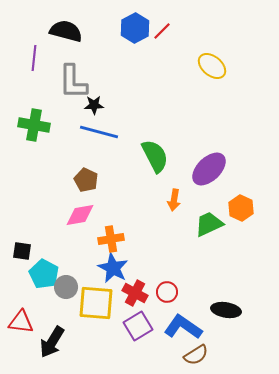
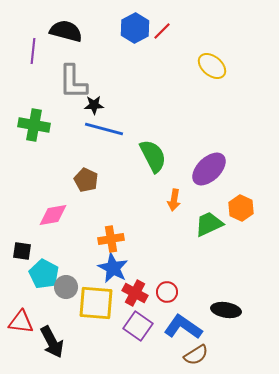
purple line: moved 1 px left, 7 px up
blue line: moved 5 px right, 3 px up
green semicircle: moved 2 px left
pink diamond: moved 27 px left
purple square: rotated 24 degrees counterclockwise
black arrow: rotated 60 degrees counterclockwise
